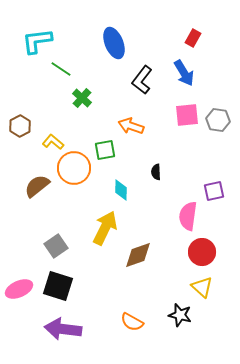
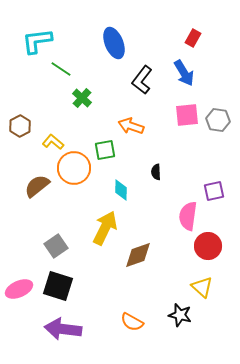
red circle: moved 6 px right, 6 px up
